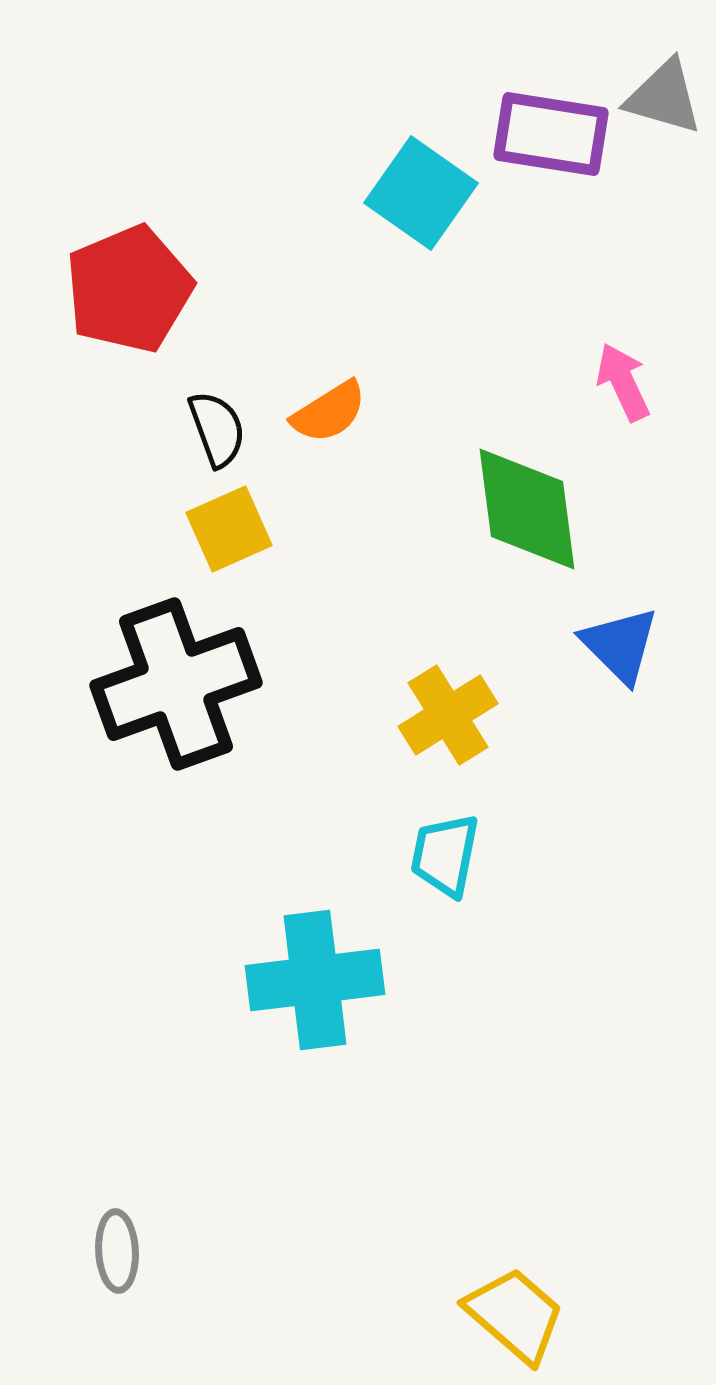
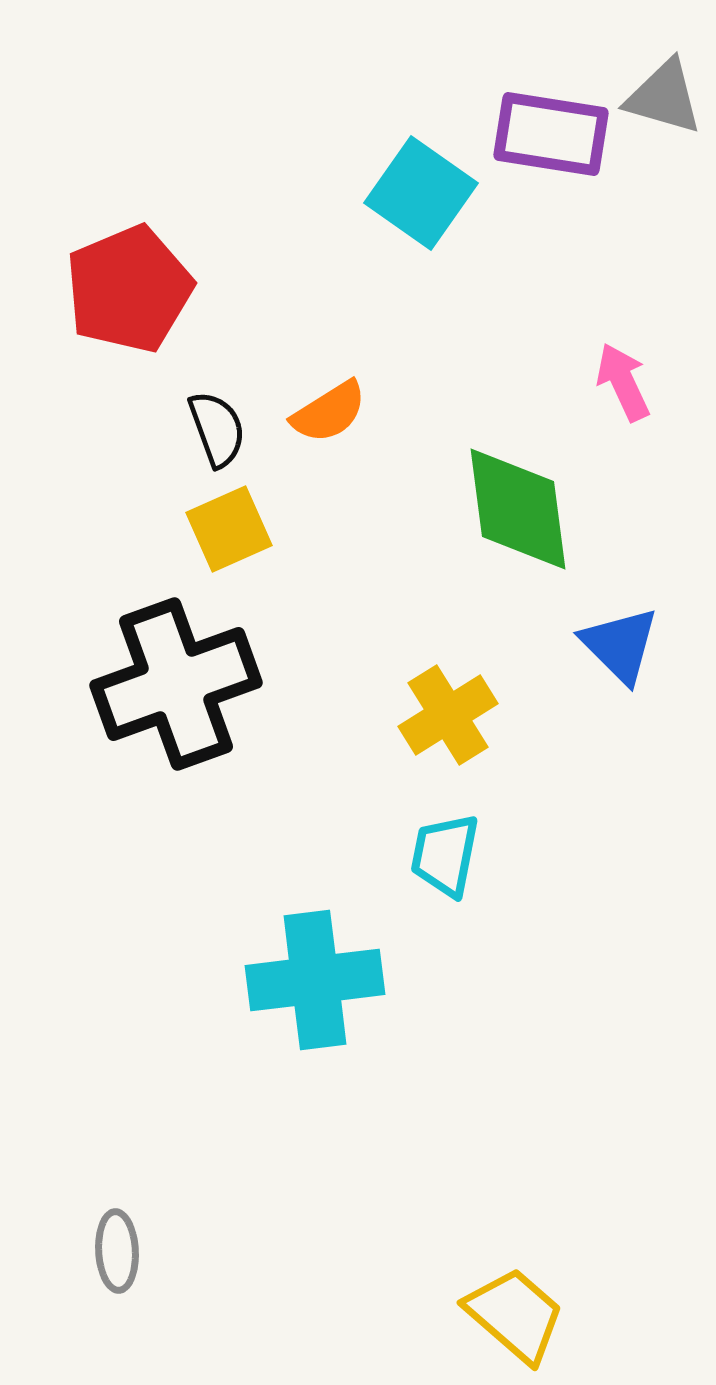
green diamond: moved 9 px left
